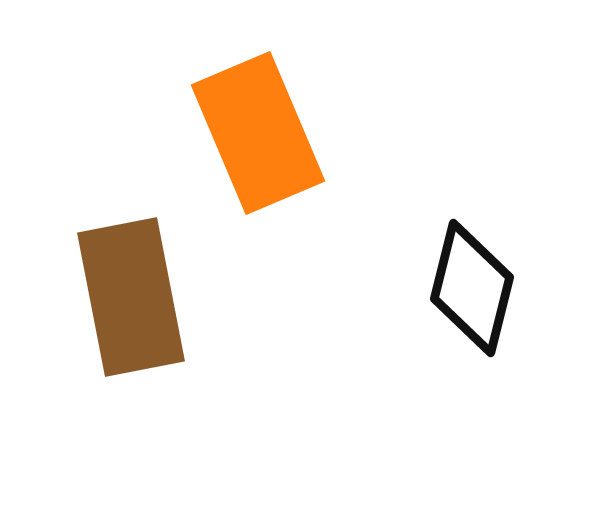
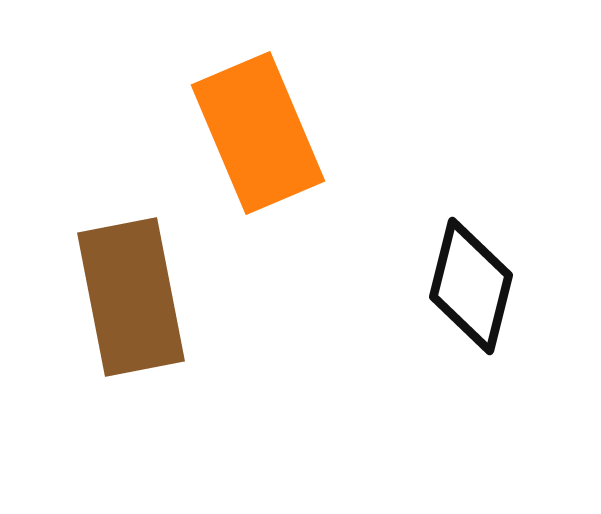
black diamond: moved 1 px left, 2 px up
